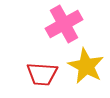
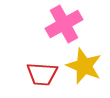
yellow star: moved 2 px left; rotated 6 degrees counterclockwise
